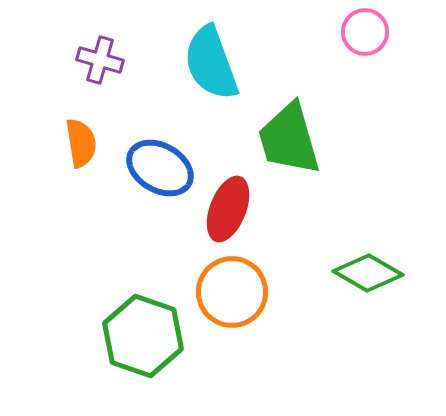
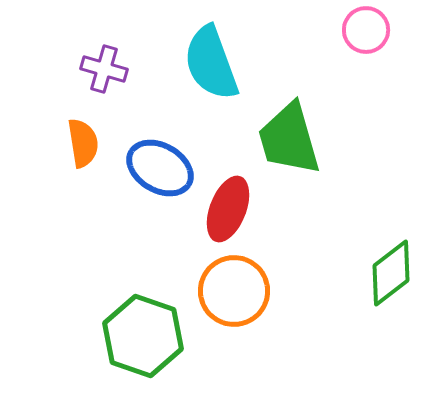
pink circle: moved 1 px right, 2 px up
purple cross: moved 4 px right, 9 px down
orange semicircle: moved 2 px right
green diamond: moved 23 px right; rotated 68 degrees counterclockwise
orange circle: moved 2 px right, 1 px up
